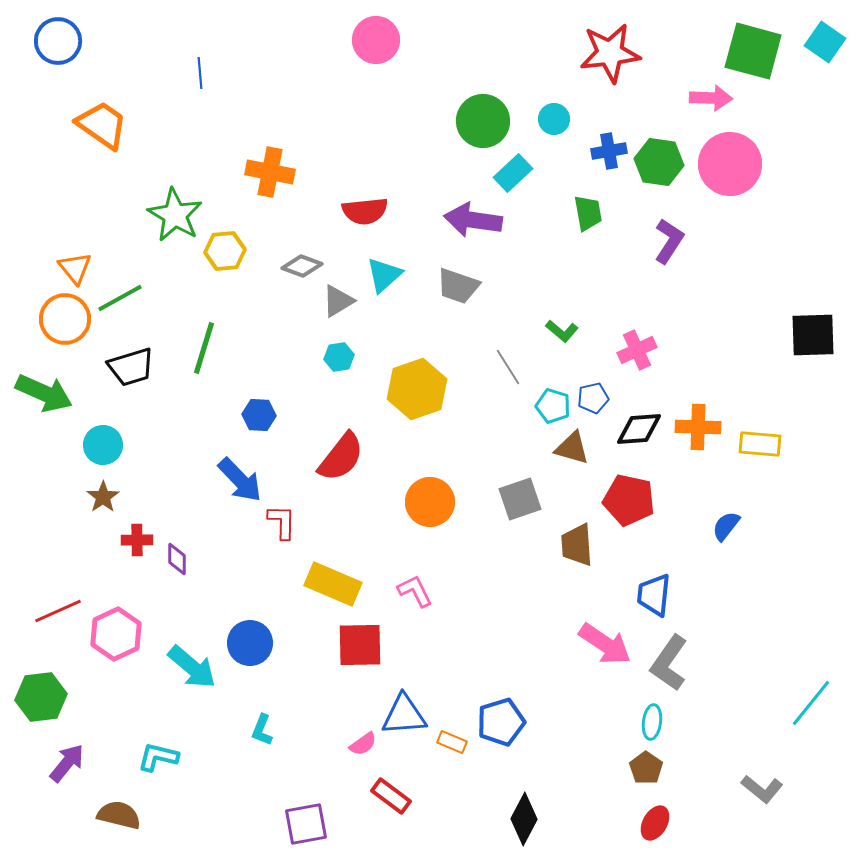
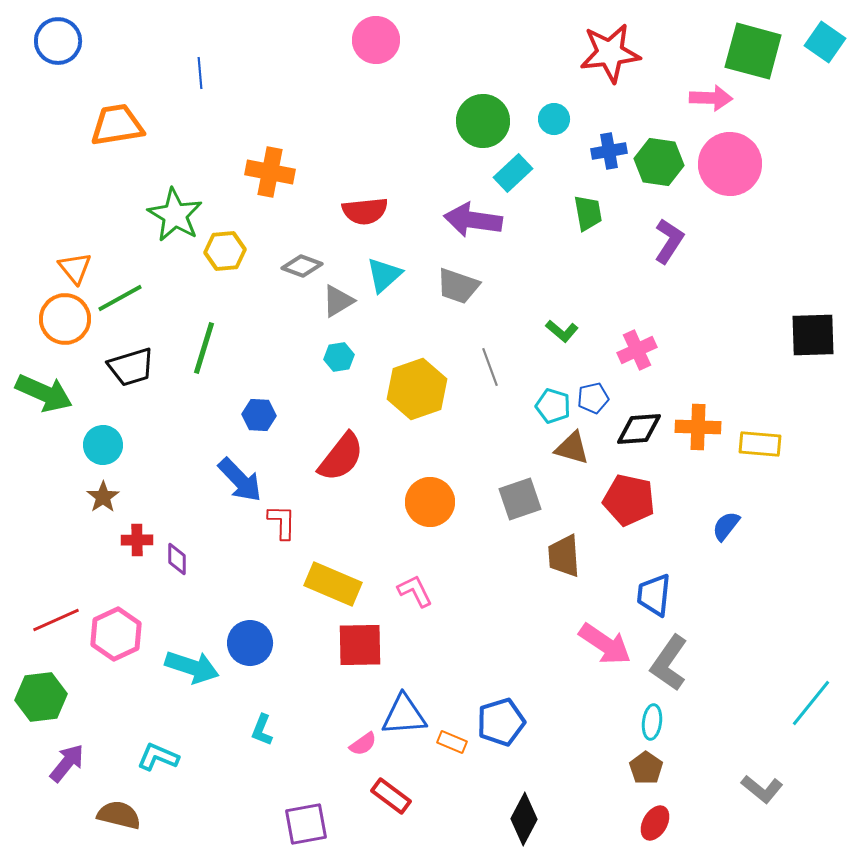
orange trapezoid at (102, 125): moved 15 px right; rotated 44 degrees counterclockwise
gray line at (508, 367): moved 18 px left; rotated 12 degrees clockwise
brown trapezoid at (577, 545): moved 13 px left, 11 px down
red line at (58, 611): moved 2 px left, 9 px down
cyan arrow at (192, 667): rotated 22 degrees counterclockwise
cyan L-shape at (158, 757): rotated 9 degrees clockwise
